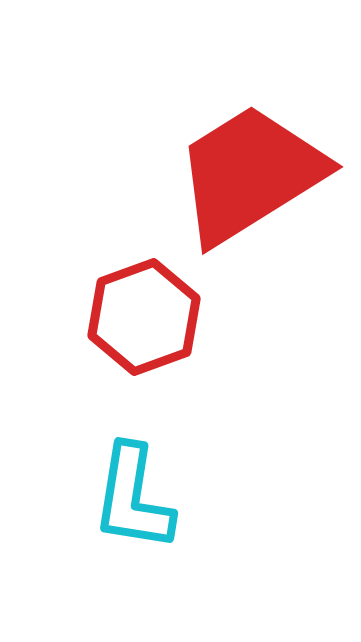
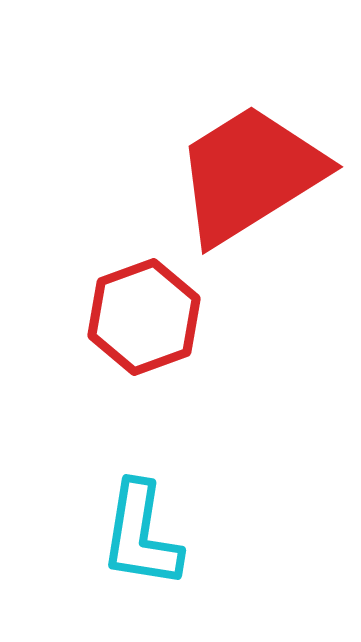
cyan L-shape: moved 8 px right, 37 px down
